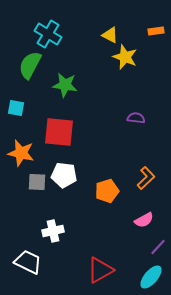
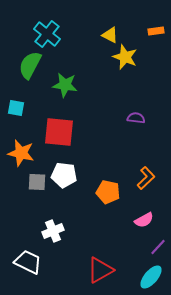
cyan cross: moved 1 px left; rotated 8 degrees clockwise
orange pentagon: moved 1 px right, 1 px down; rotated 30 degrees clockwise
white cross: rotated 10 degrees counterclockwise
